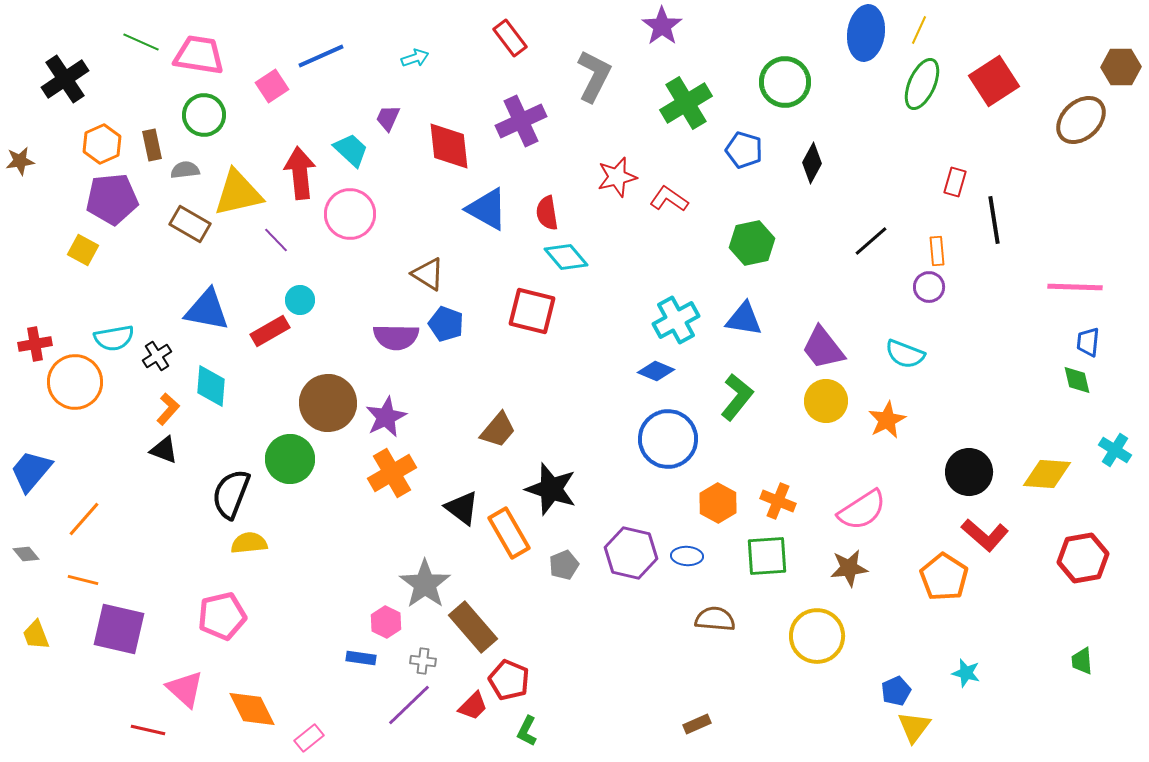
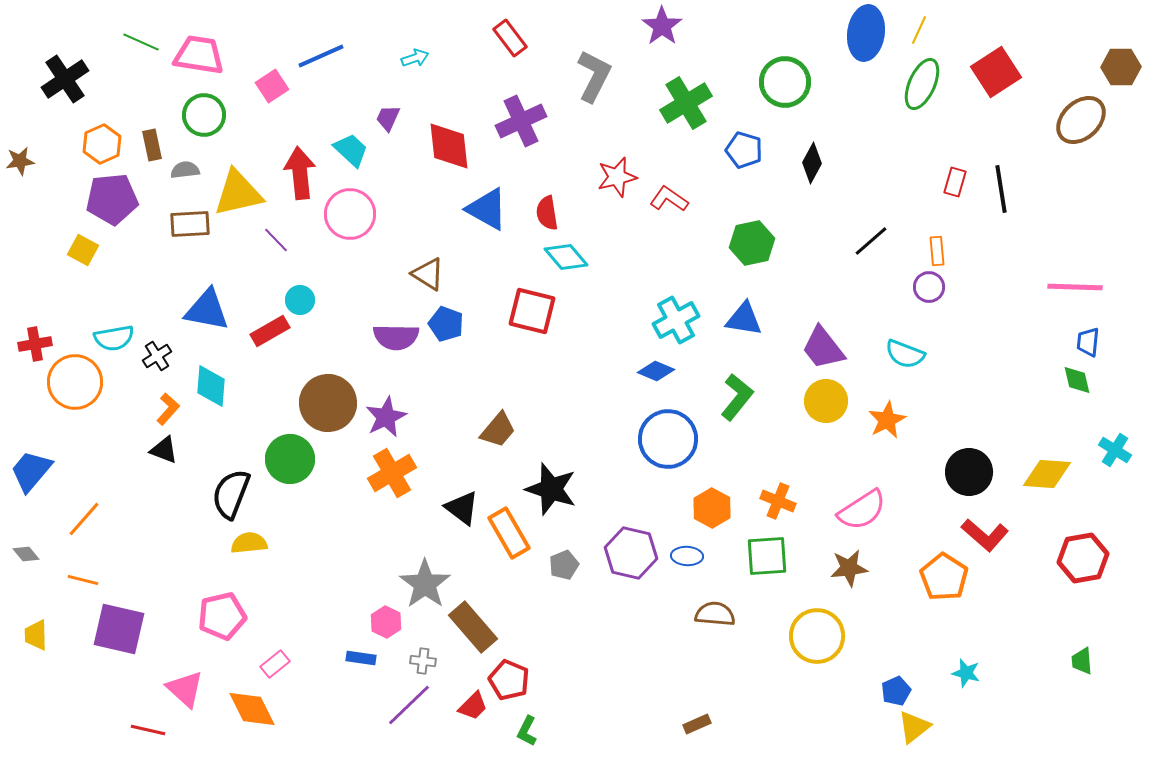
red square at (994, 81): moved 2 px right, 9 px up
black line at (994, 220): moved 7 px right, 31 px up
brown rectangle at (190, 224): rotated 33 degrees counterclockwise
orange hexagon at (718, 503): moved 6 px left, 5 px down
brown semicircle at (715, 619): moved 5 px up
yellow trapezoid at (36, 635): rotated 20 degrees clockwise
yellow triangle at (914, 727): rotated 15 degrees clockwise
pink rectangle at (309, 738): moved 34 px left, 74 px up
